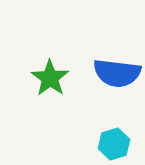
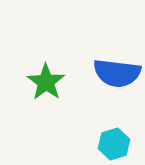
green star: moved 4 px left, 4 px down
